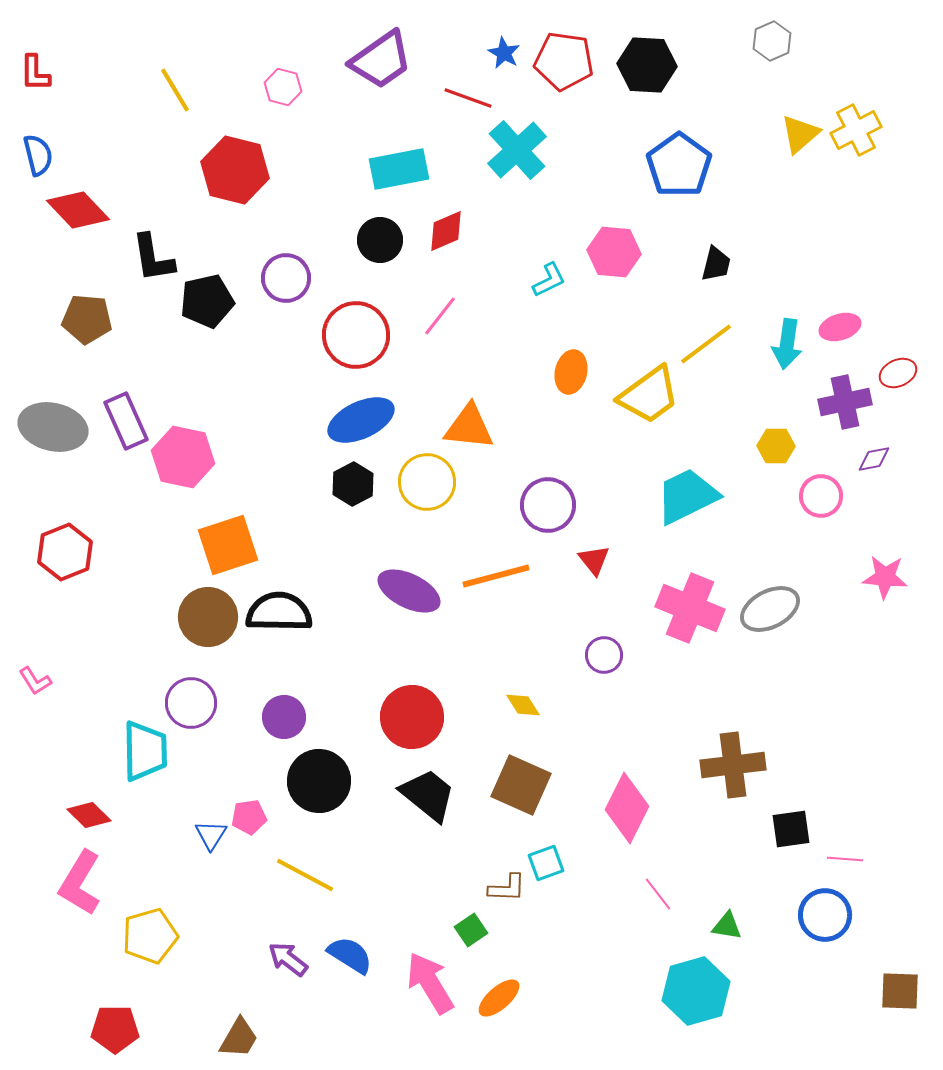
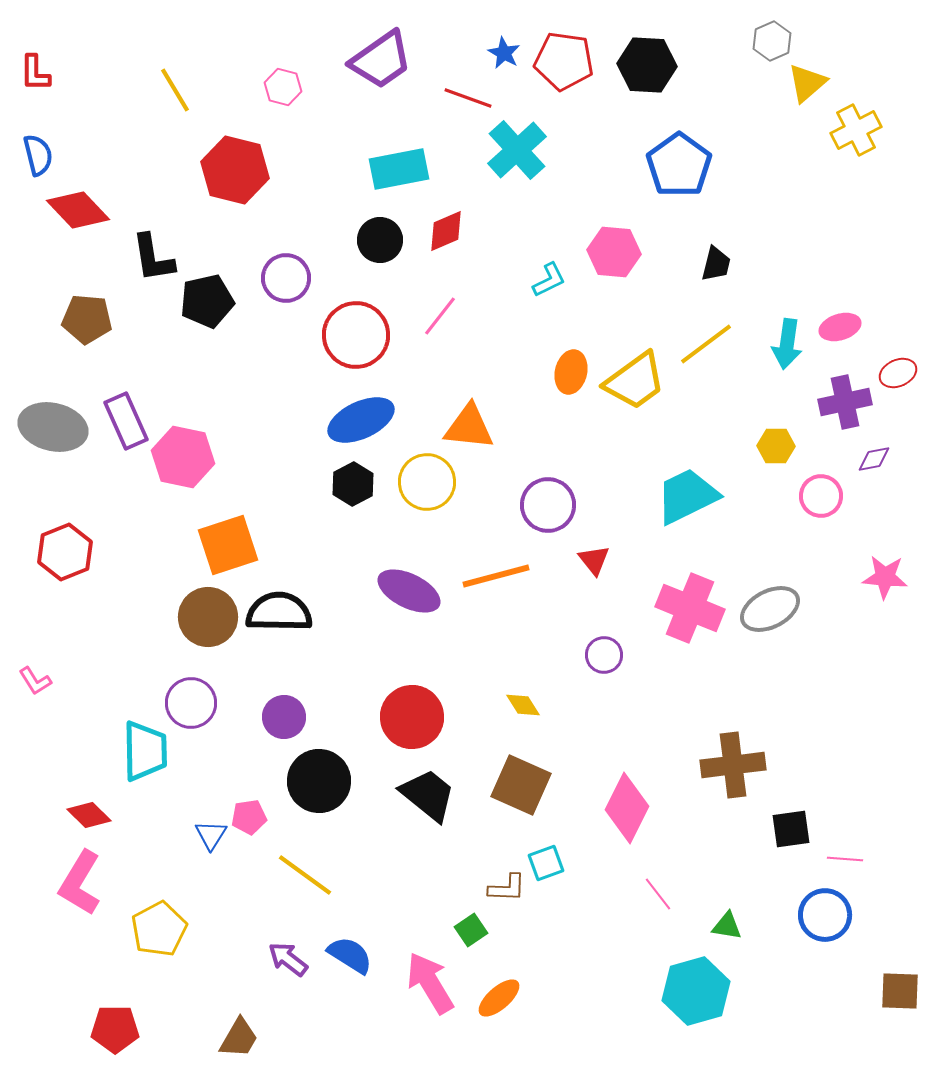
yellow triangle at (800, 134): moved 7 px right, 51 px up
yellow trapezoid at (649, 395): moved 14 px left, 14 px up
yellow line at (305, 875): rotated 8 degrees clockwise
yellow pentagon at (150, 936): moved 9 px right, 7 px up; rotated 12 degrees counterclockwise
